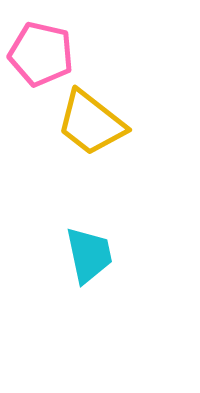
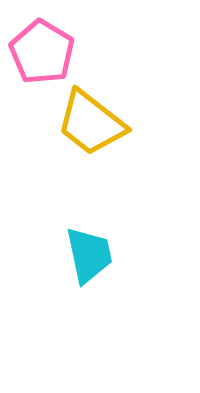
pink pentagon: moved 1 px right, 2 px up; rotated 18 degrees clockwise
